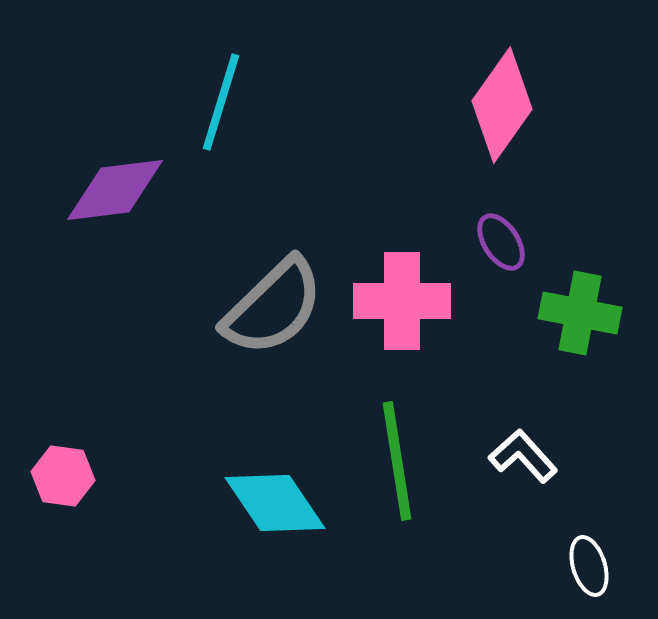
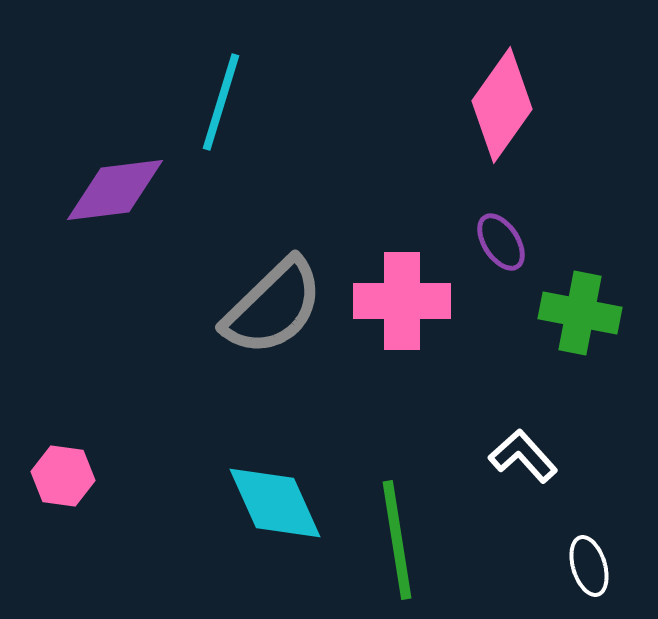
green line: moved 79 px down
cyan diamond: rotated 10 degrees clockwise
